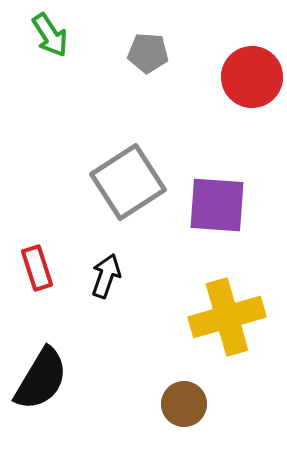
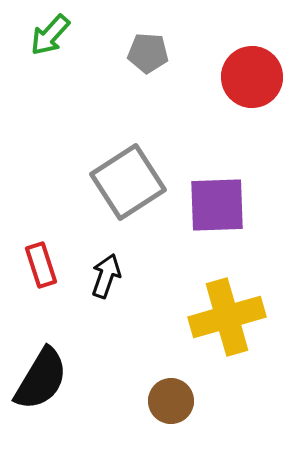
green arrow: rotated 75 degrees clockwise
purple square: rotated 6 degrees counterclockwise
red rectangle: moved 4 px right, 3 px up
brown circle: moved 13 px left, 3 px up
